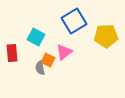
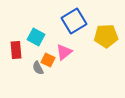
red rectangle: moved 4 px right, 3 px up
gray semicircle: moved 2 px left; rotated 16 degrees counterclockwise
